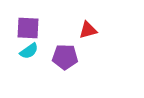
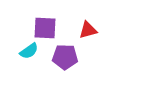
purple square: moved 17 px right
